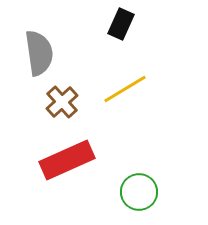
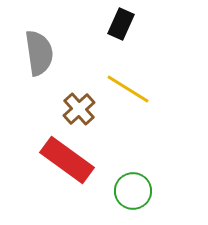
yellow line: moved 3 px right; rotated 63 degrees clockwise
brown cross: moved 17 px right, 7 px down
red rectangle: rotated 60 degrees clockwise
green circle: moved 6 px left, 1 px up
